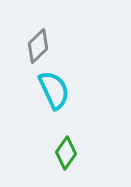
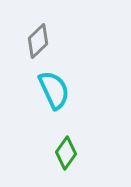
gray diamond: moved 5 px up
